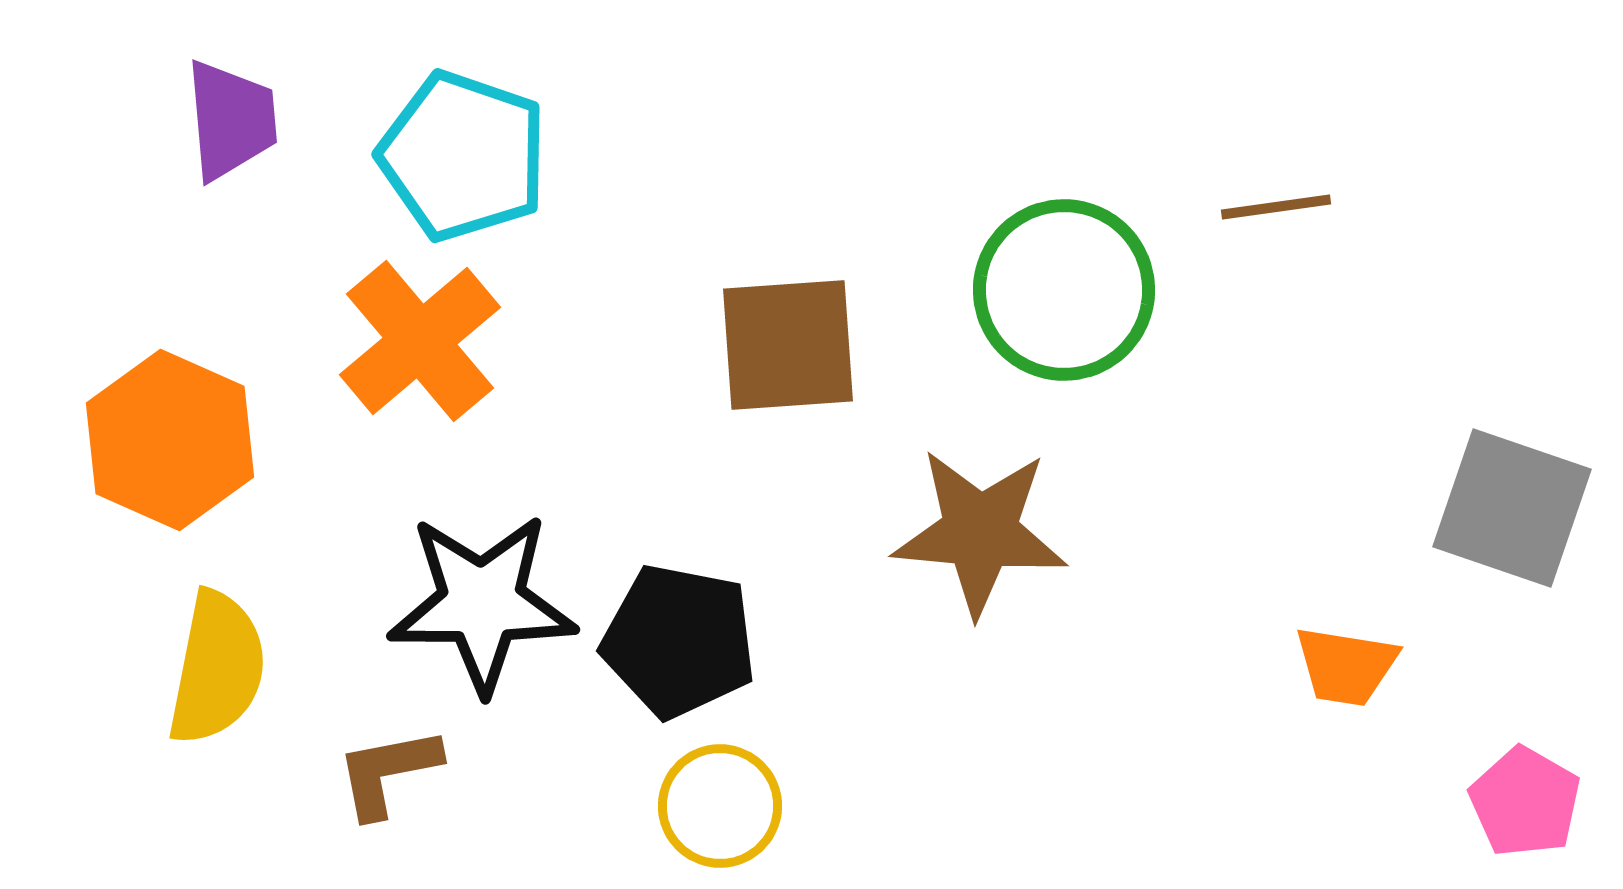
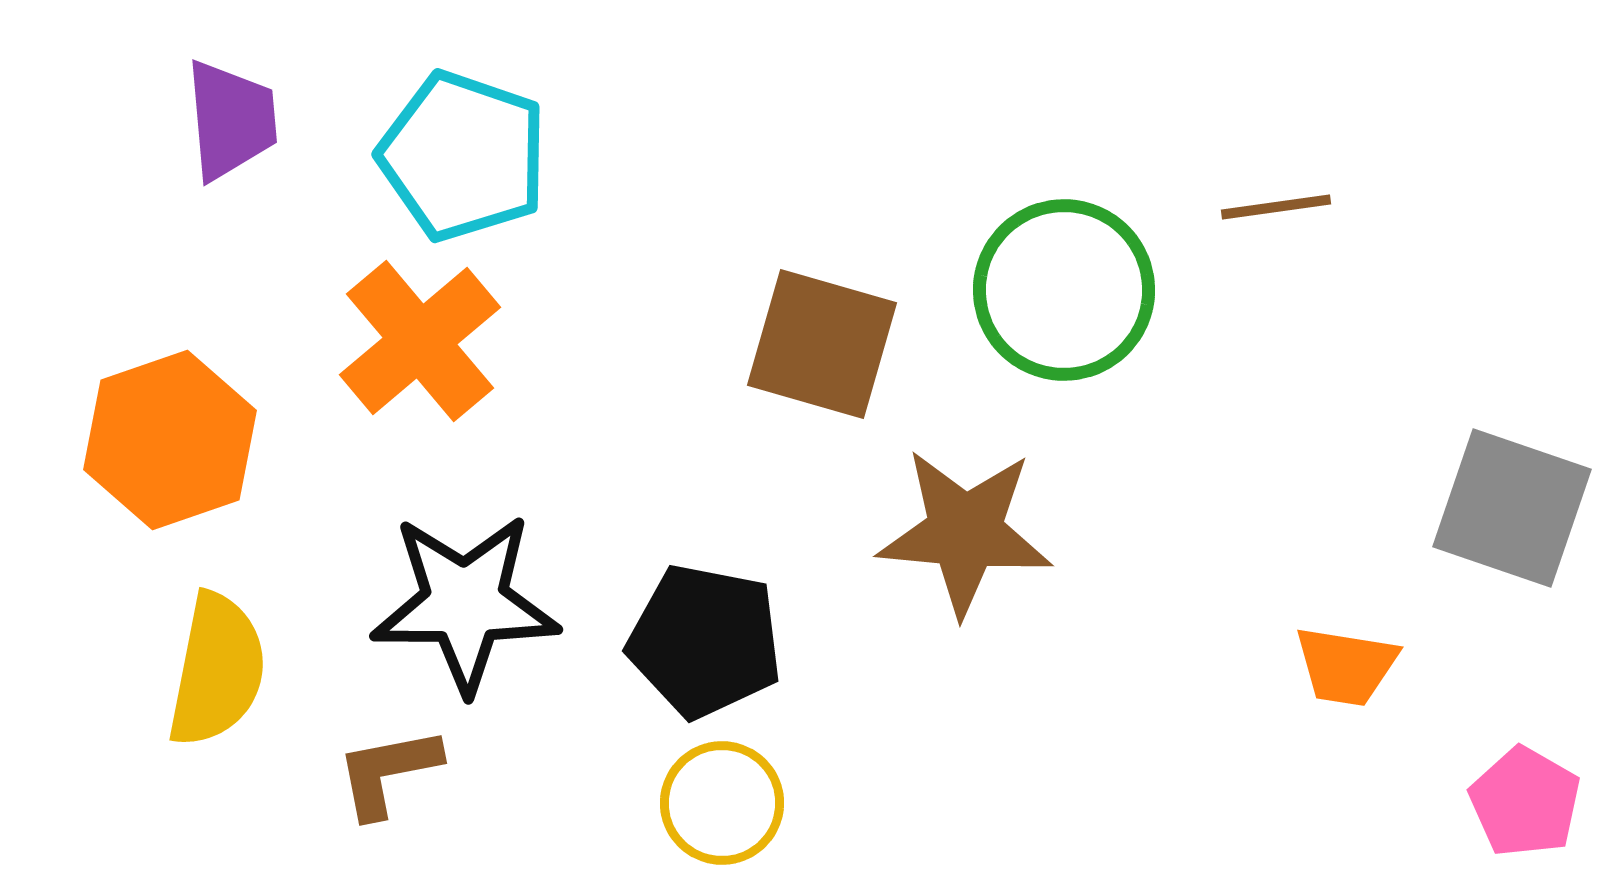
brown square: moved 34 px right, 1 px up; rotated 20 degrees clockwise
orange hexagon: rotated 17 degrees clockwise
brown star: moved 15 px left
black star: moved 17 px left
black pentagon: moved 26 px right
yellow semicircle: moved 2 px down
yellow circle: moved 2 px right, 3 px up
